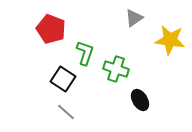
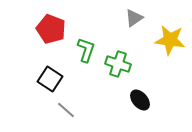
green L-shape: moved 1 px right, 3 px up
green cross: moved 2 px right, 5 px up
black square: moved 13 px left
black ellipse: rotated 10 degrees counterclockwise
gray line: moved 2 px up
